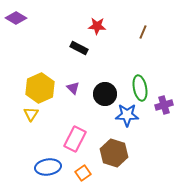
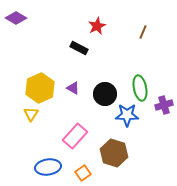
red star: rotated 30 degrees counterclockwise
purple triangle: rotated 16 degrees counterclockwise
pink rectangle: moved 3 px up; rotated 15 degrees clockwise
